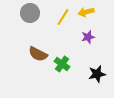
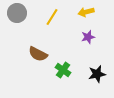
gray circle: moved 13 px left
yellow line: moved 11 px left
green cross: moved 1 px right, 6 px down
